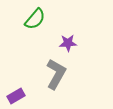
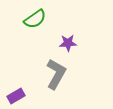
green semicircle: rotated 15 degrees clockwise
